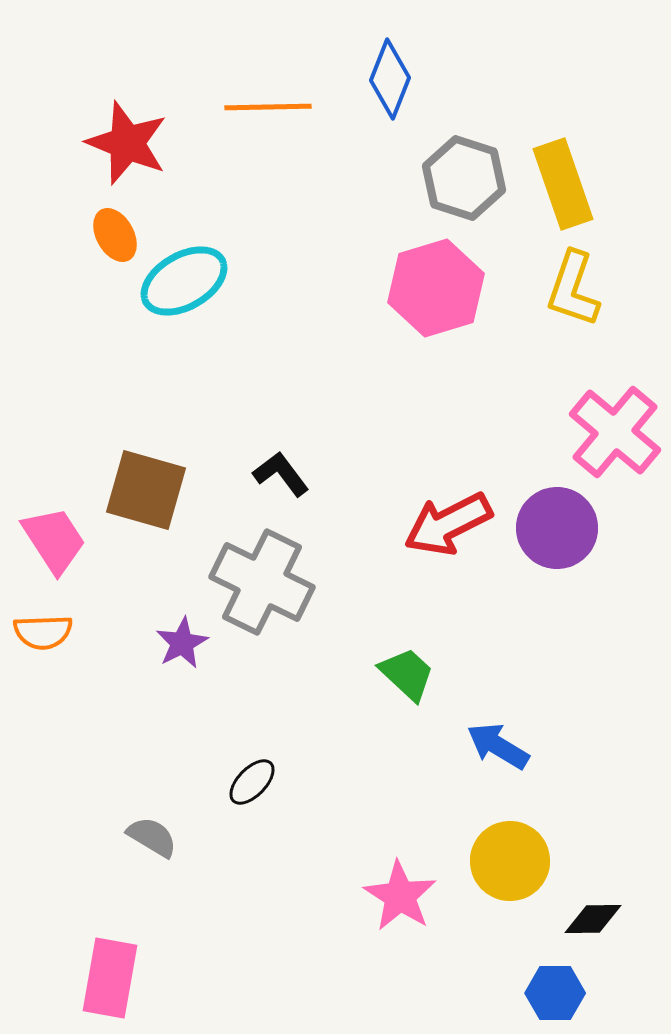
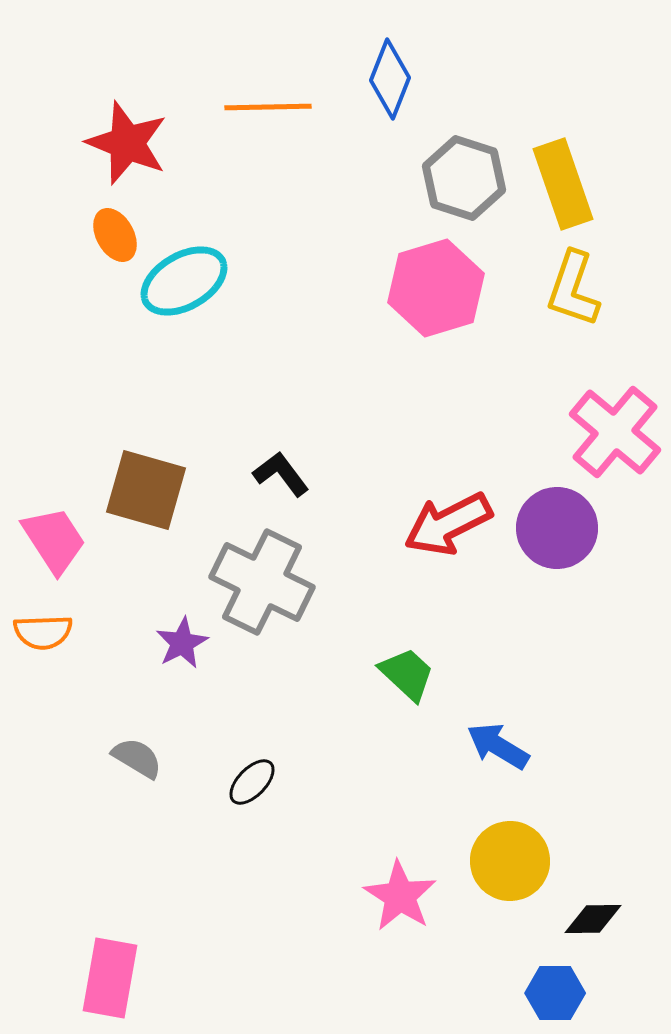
gray semicircle: moved 15 px left, 79 px up
